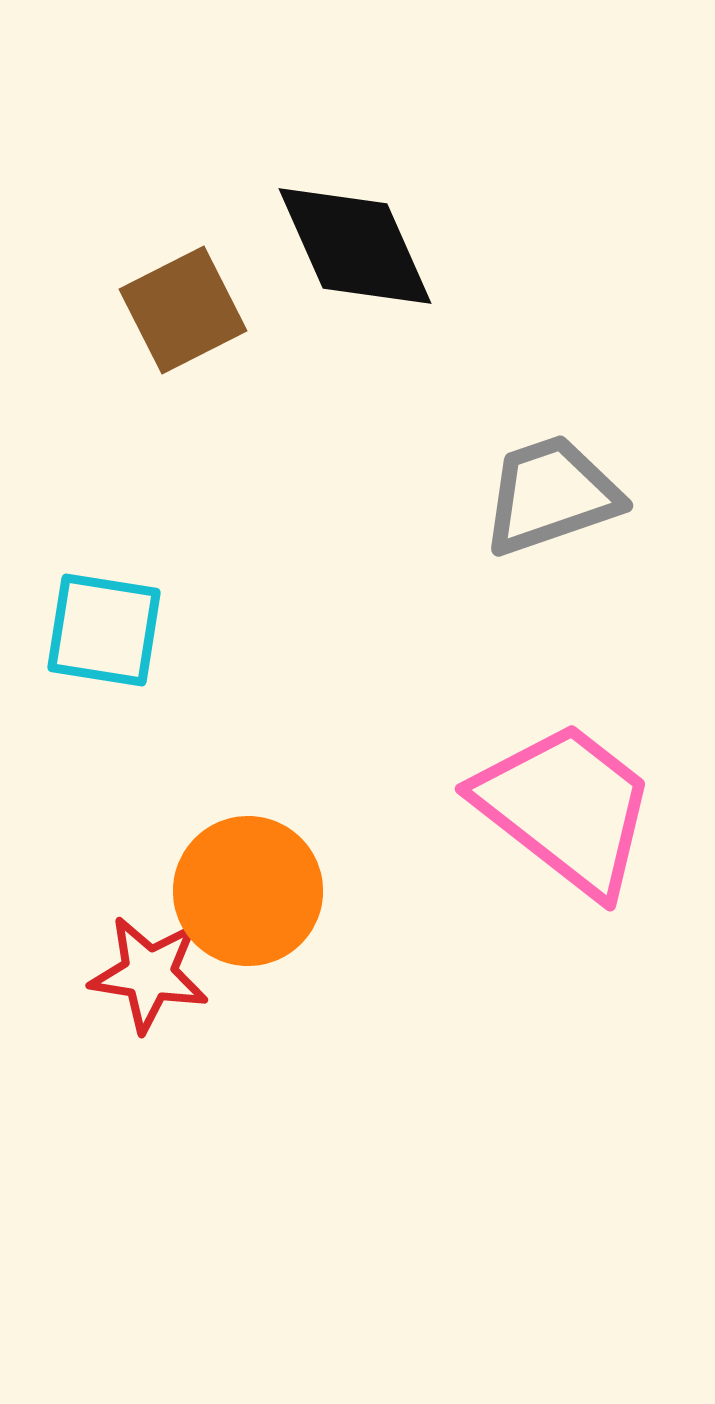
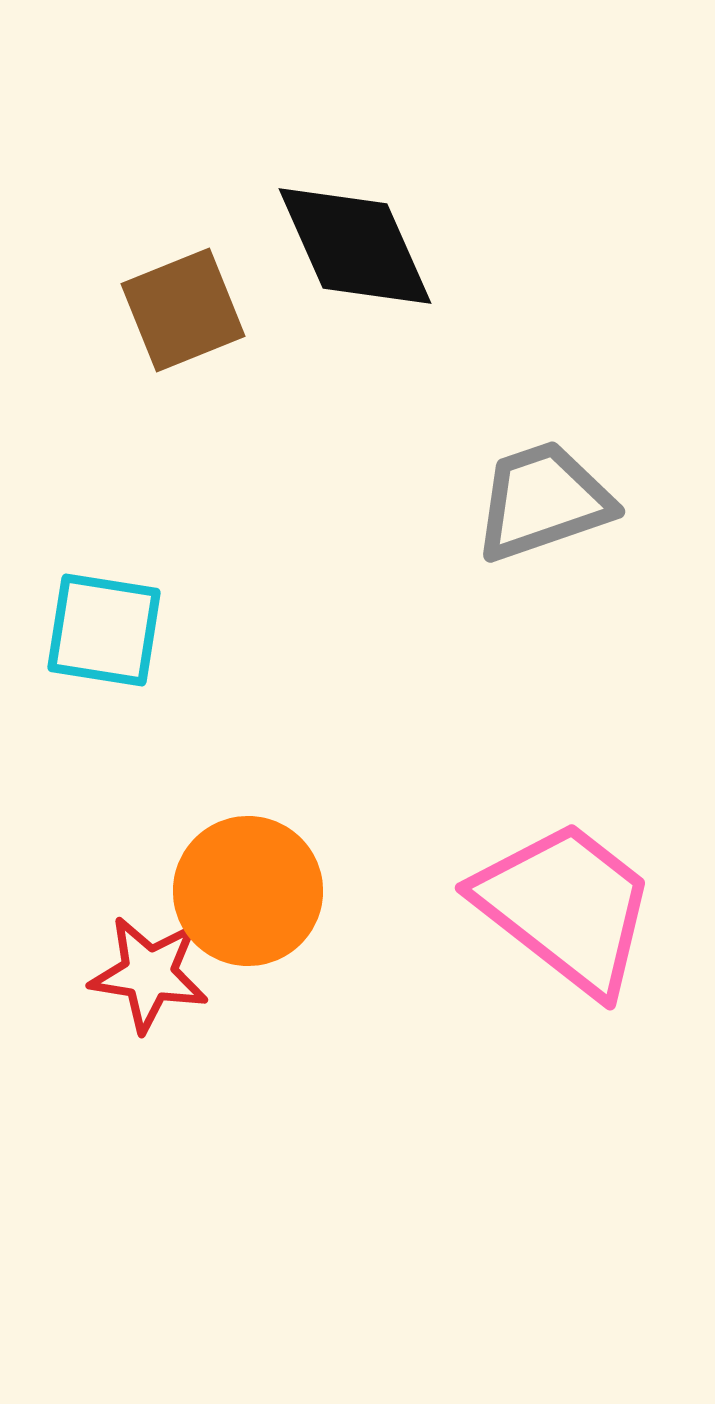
brown square: rotated 5 degrees clockwise
gray trapezoid: moved 8 px left, 6 px down
pink trapezoid: moved 99 px down
